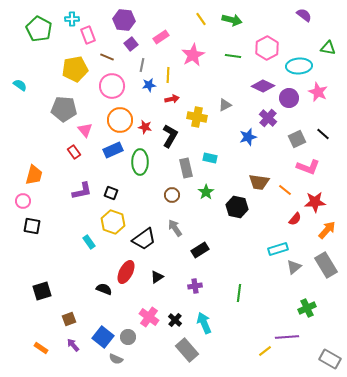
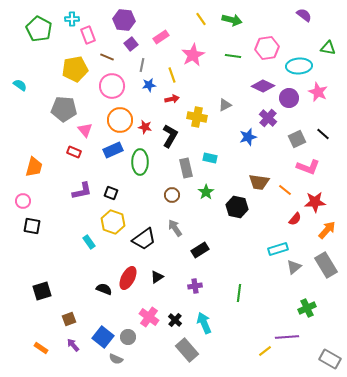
pink hexagon at (267, 48): rotated 20 degrees clockwise
yellow line at (168, 75): moved 4 px right; rotated 21 degrees counterclockwise
red rectangle at (74, 152): rotated 32 degrees counterclockwise
orange trapezoid at (34, 175): moved 8 px up
red ellipse at (126, 272): moved 2 px right, 6 px down
